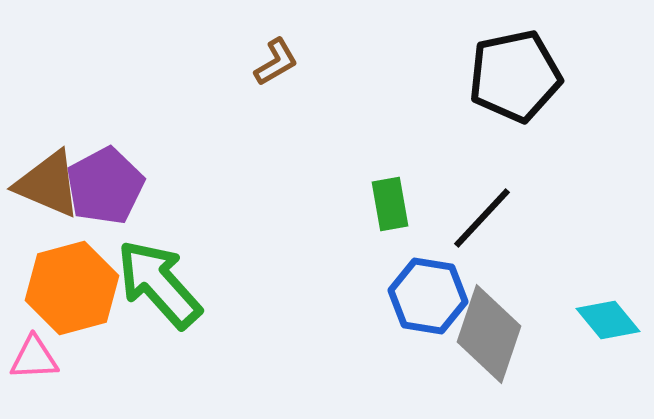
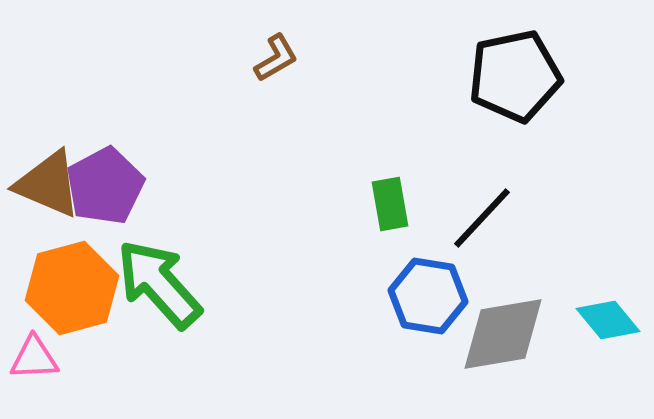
brown L-shape: moved 4 px up
gray diamond: moved 14 px right; rotated 62 degrees clockwise
